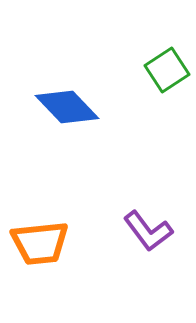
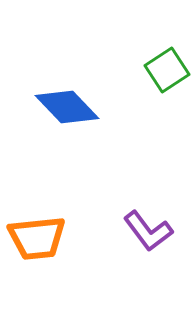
orange trapezoid: moved 3 px left, 5 px up
